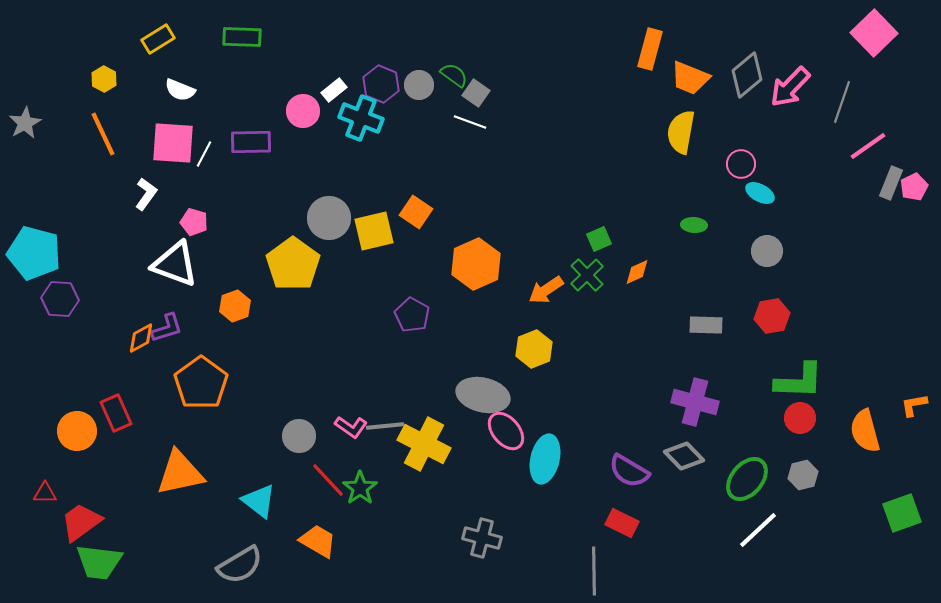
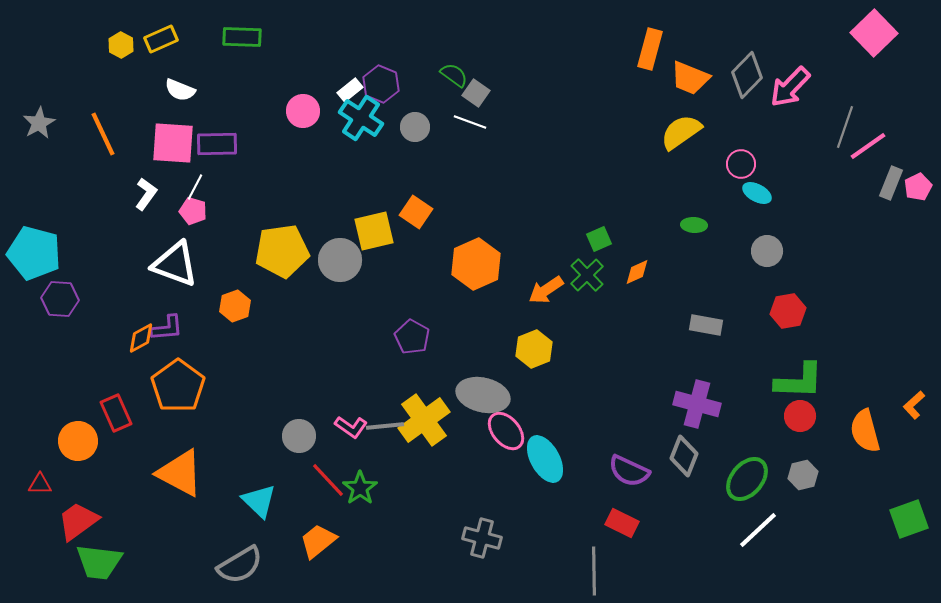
yellow rectangle at (158, 39): moved 3 px right; rotated 8 degrees clockwise
gray diamond at (747, 75): rotated 6 degrees counterclockwise
yellow hexagon at (104, 79): moved 17 px right, 34 px up
gray circle at (419, 85): moved 4 px left, 42 px down
white rectangle at (334, 90): moved 16 px right
gray line at (842, 102): moved 3 px right, 25 px down
cyan cross at (361, 118): rotated 12 degrees clockwise
gray star at (25, 123): moved 14 px right
yellow semicircle at (681, 132): rotated 45 degrees clockwise
purple rectangle at (251, 142): moved 34 px left, 2 px down
white line at (204, 154): moved 9 px left, 33 px down
pink pentagon at (914, 187): moved 4 px right
cyan ellipse at (760, 193): moved 3 px left
gray circle at (329, 218): moved 11 px right, 42 px down
pink pentagon at (194, 222): moved 1 px left, 11 px up
yellow pentagon at (293, 264): moved 11 px left, 13 px up; rotated 28 degrees clockwise
purple pentagon at (412, 315): moved 22 px down
red hexagon at (772, 316): moved 16 px right, 5 px up
gray rectangle at (706, 325): rotated 8 degrees clockwise
purple L-shape at (167, 328): rotated 12 degrees clockwise
orange pentagon at (201, 383): moved 23 px left, 3 px down
purple cross at (695, 402): moved 2 px right, 2 px down
orange L-shape at (914, 405): rotated 32 degrees counterclockwise
red circle at (800, 418): moved 2 px up
orange circle at (77, 431): moved 1 px right, 10 px down
yellow cross at (424, 444): moved 24 px up; rotated 27 degrees clockwise
gray diamond at (684, 456): rotated 66 degrees clockwise
cyan ellipse at (545, 459): rotated 42 degrees counterclockwise
purple semicircle at (629, 471): rotated 6 degrees counterclockwise
orange triangle at (180, 473): rotated 40 degrees clockwise
red triangle at (45, 493): moved 5 px left, 9 px up
cyan triangle at (259, 501): rotated 6 degrees clockwise
green square at (902, 513): moved 7 px right, 6 px down
red trapezoid at (81, 522): moved 3 px left, 1 px up
orange trapezoid at (318, 541): rotated 69 degrees counterclockwise
